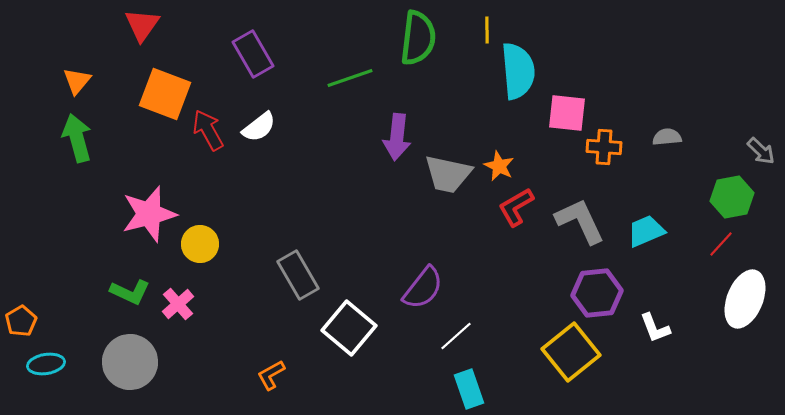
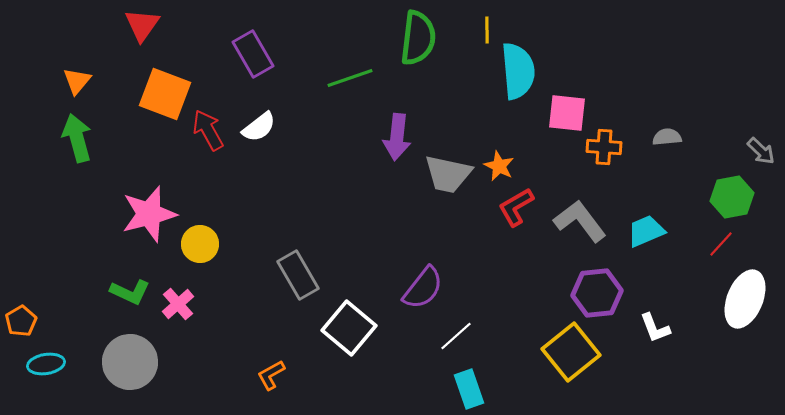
gray L-shape: rotated 12 degrees counterclockwise
